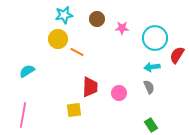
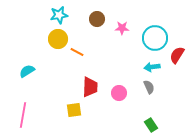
cyan star: moved 5 px left
